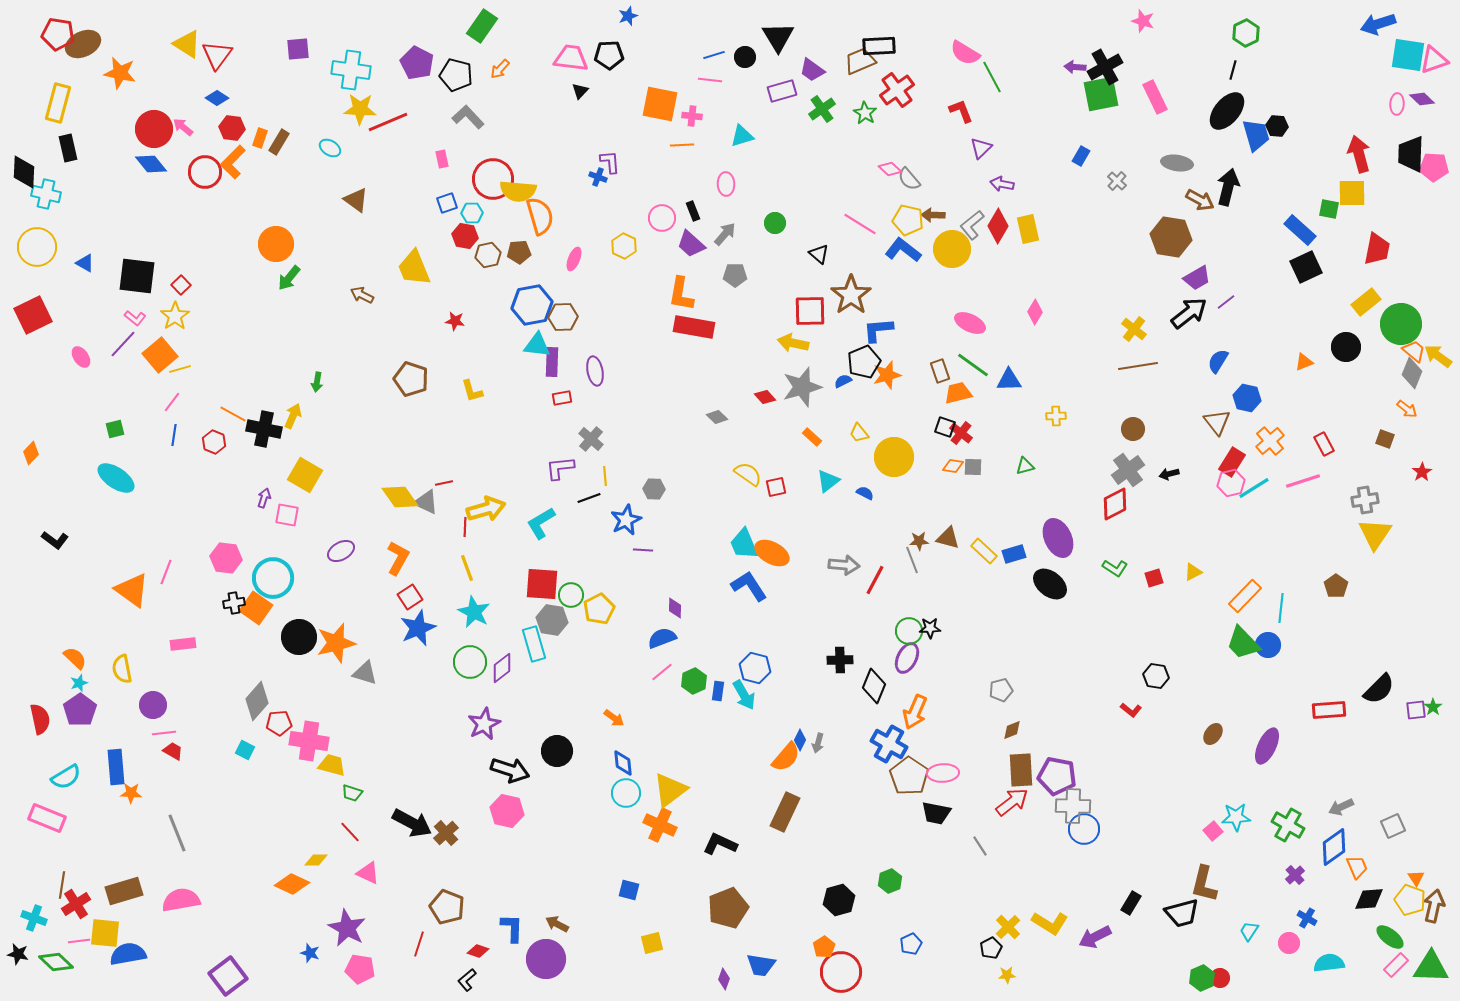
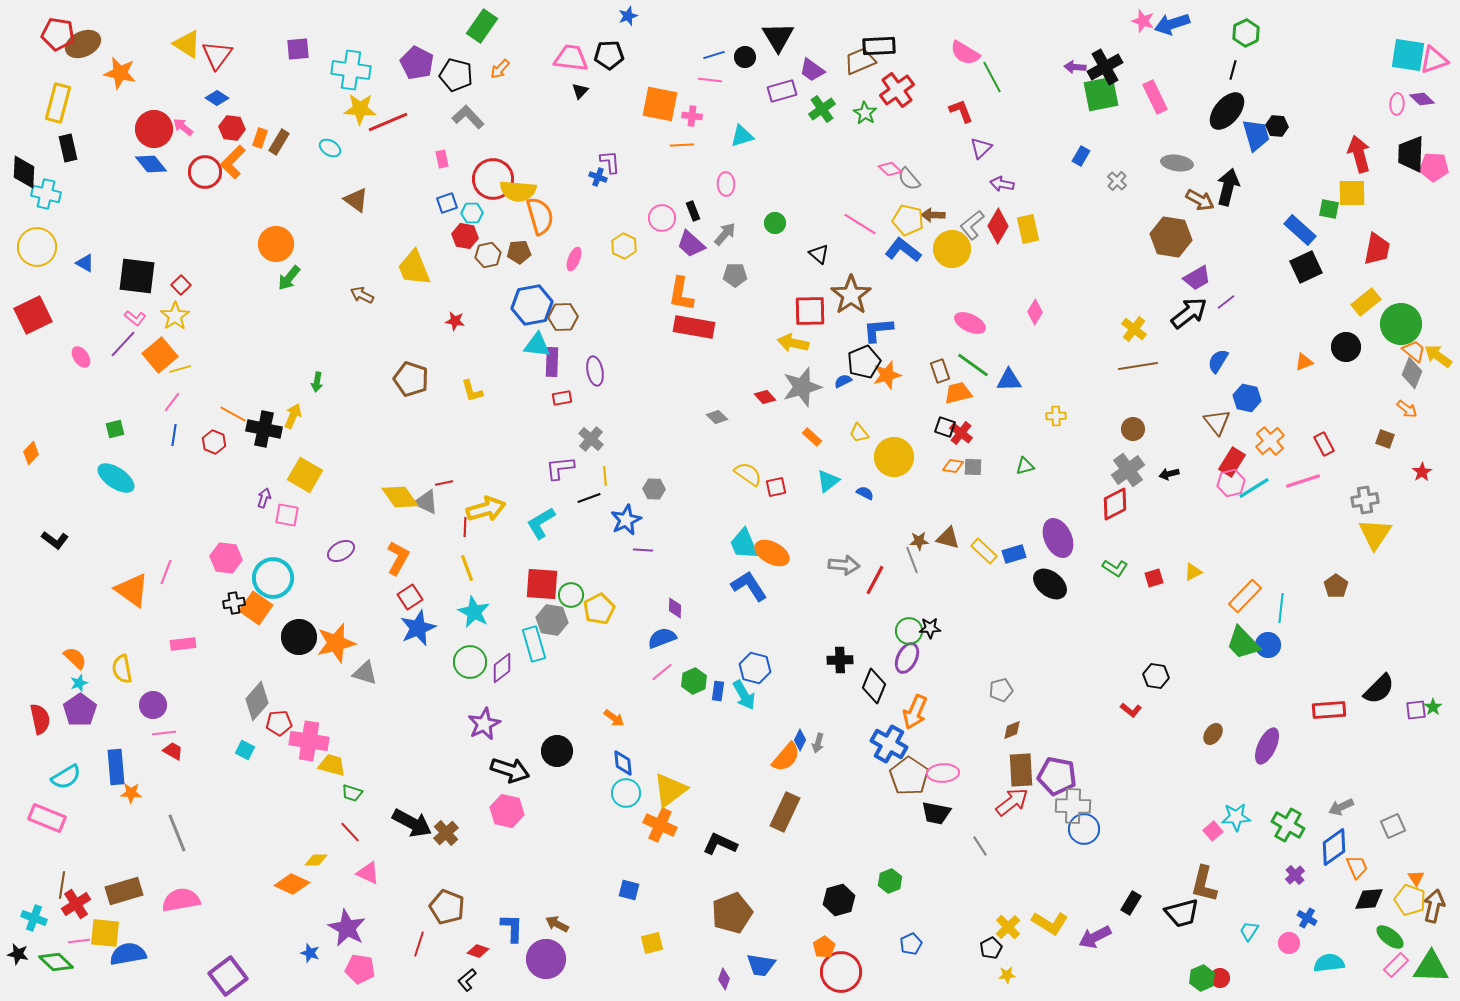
blue arrow at (1378, 24): moved 206 px left
brown pentagon at (728, 908): moved 4 px right, 5 px down
